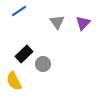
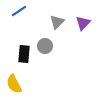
gray triangle: rotated 21 degrees clockwise
black rectangle: rotated 42 degrees counterclockwise
gray circle: moved 2 px right, 18 px up
yellow semicircle: moved 3 px down
